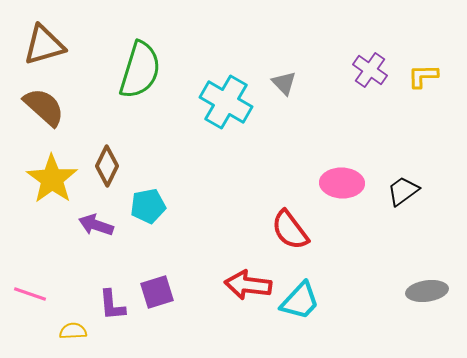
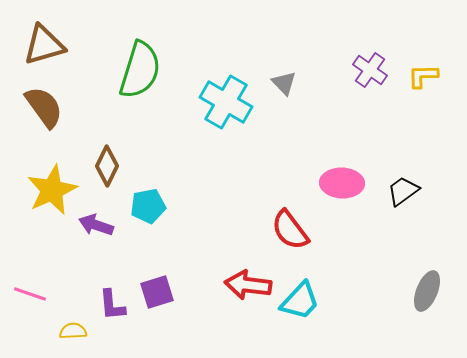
brown semicircle: rotated 12 degrees clockwise
yellow star: moved 11 px down; rotated 12 degrees clockwise
gray ellipse: rotated 60 degrees counterclockwise
